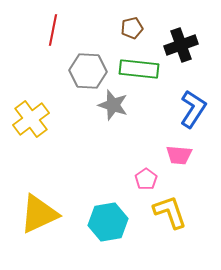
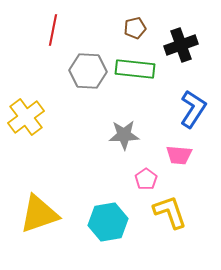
brown pentagon: moved 3 px right
green rectangle: moved 4 px left
gray star: moved 11 px right, 30 px down; rotated 20 degrees counterclockwise
yellow cross: moved 5 px left, 2 px up
yellow triangle: rotated 6 degrees clockwise
